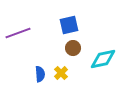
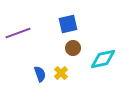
blue square: moved 1 px left, 1 px up
blue semicircle: rotated 14 degrees counterclockwise
